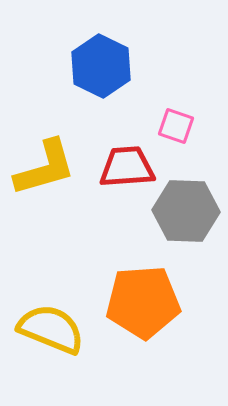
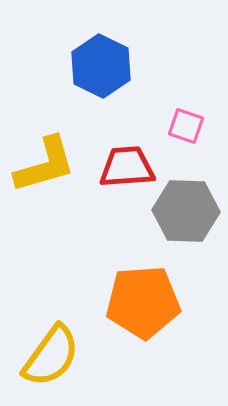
pink square: moved 10 px right
yellow L-shape: moved 3 px up
yellow semicircle: moved 27 px down; rotated 104 degrees clockwise
